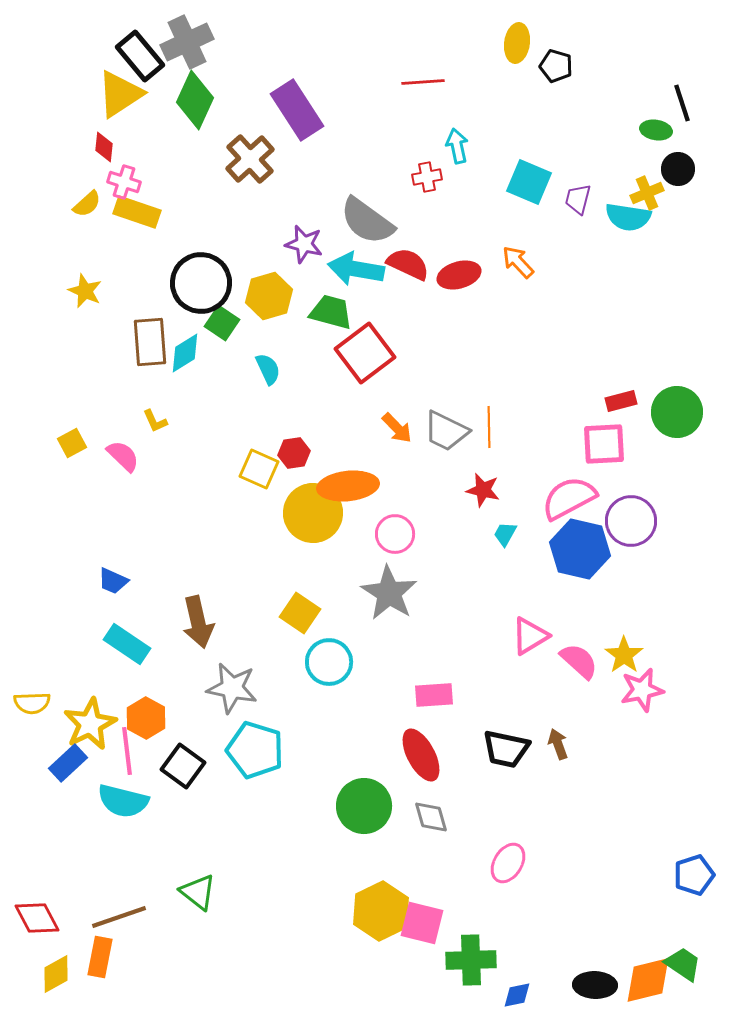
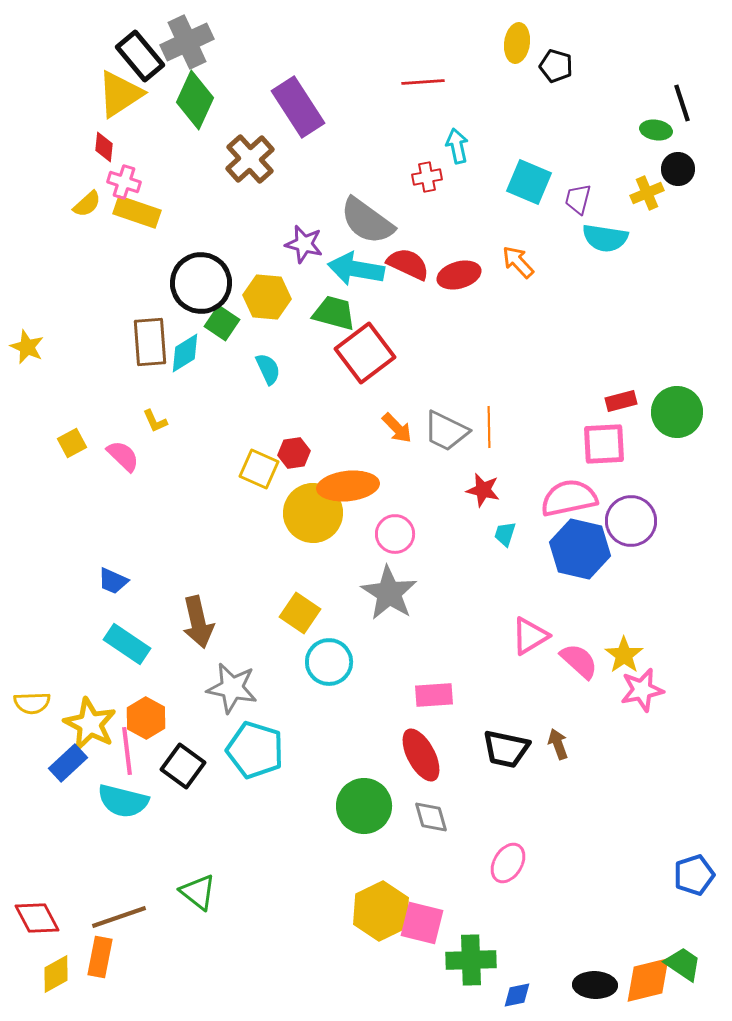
purple rectangle at (297, 110): moved 1 px right, 3 px up
cyan semicircle at (628, 217): moved 23 px left, 21 px down
yellow star at (85, 291): moved 58 px left, 56 px down
yellow hexagon at (269, 296): moved 2 px left, 1 px down; rotated 21 degrees clockwise
green trapezoid at (331, 312): moved 3 px right, 1 px down
pink semicircle at (569, 498): rotated 16 degrees clockwise
cyan trapezoid at (505, 534): rotated 12 degrees counterclockwise
yellow star at (90, 724): rotated 18 degrees counterclockwise
